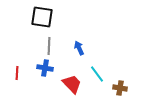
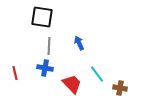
blue arrow: moved 5 px up
red line: moved 2 px left; rotated 16 degrees counterclockwise
